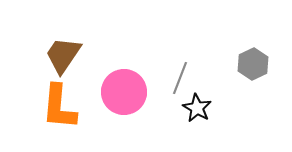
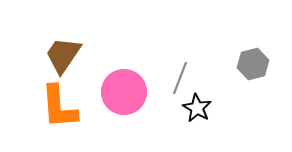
gray hexagon: rotated 12 degrees clockwise
orange L-shape: rotated 9 degrees counterclockwise
